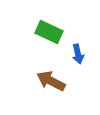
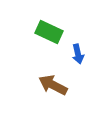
brown arrow: moved 2 px right, 4 px down
